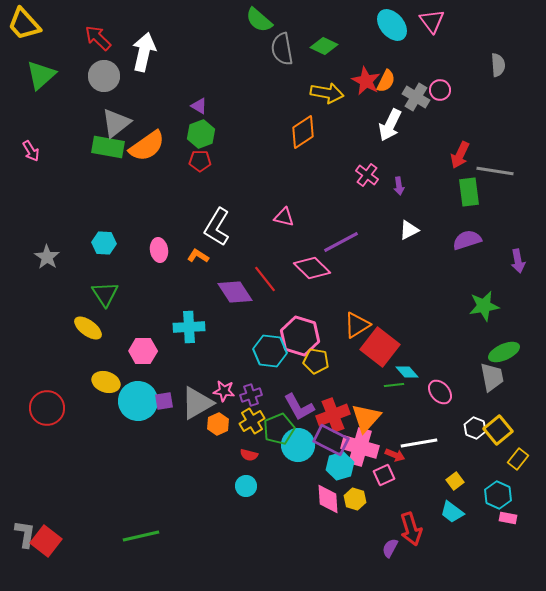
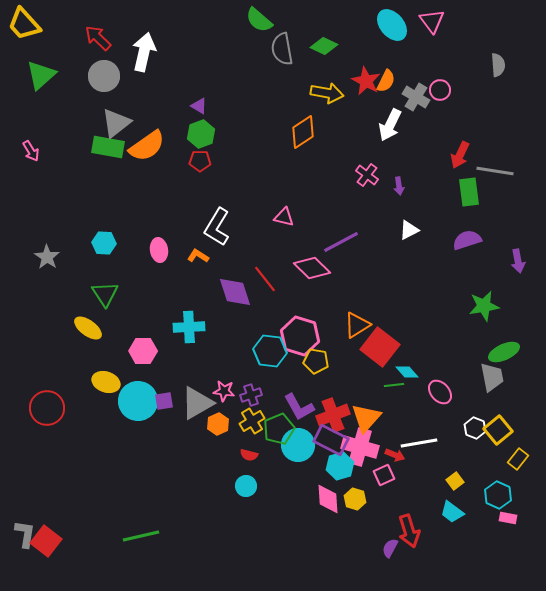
purple diamond at (235, 292): rotated 15 degrees clockwise
red arrow at (411, 529): moved 2 px left, 2 px down
